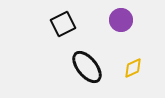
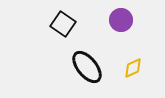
black square: rotated 30 degrees counterclockwise
